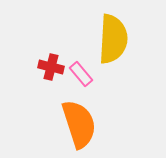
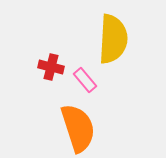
pink rectangle: moved 4 px right, 6 px down
orange semicircle: moved 1 px left, 4 px down
